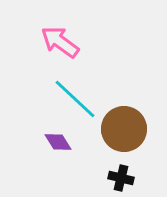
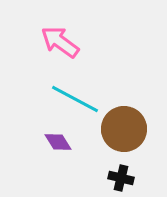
cyan line: rotated 15 degrees counterclockwise
